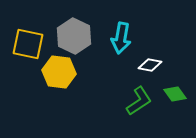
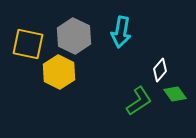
cyan arrow: moved 6 px up
white diamond: moved 10 px right, 5 px down; rotated 60 degrees counterclockwise
yellow hexagon: rotated 20 degrees clockwise
